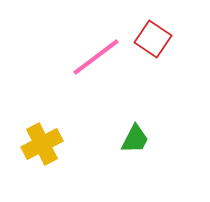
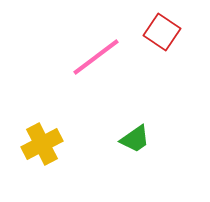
red square: moved 9 px right, 7 px up
green trapezoid: rotated 28 degrees clockwise
